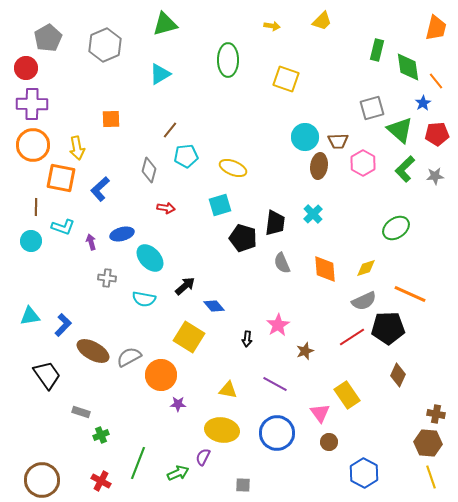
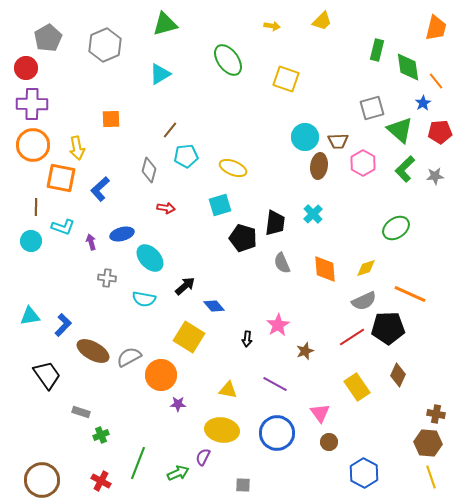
green ellipse at (228, 60): rotated 36 degrees counterclockwise
red pentagon at (437, 134): moved 3 px right, 2 px up
yellow rectangle at (347, 395): moved 10 px right, 8 px up
